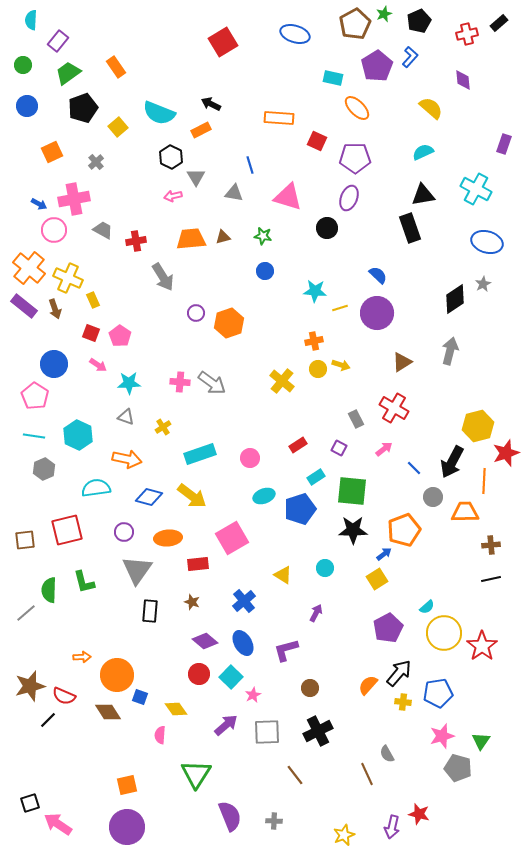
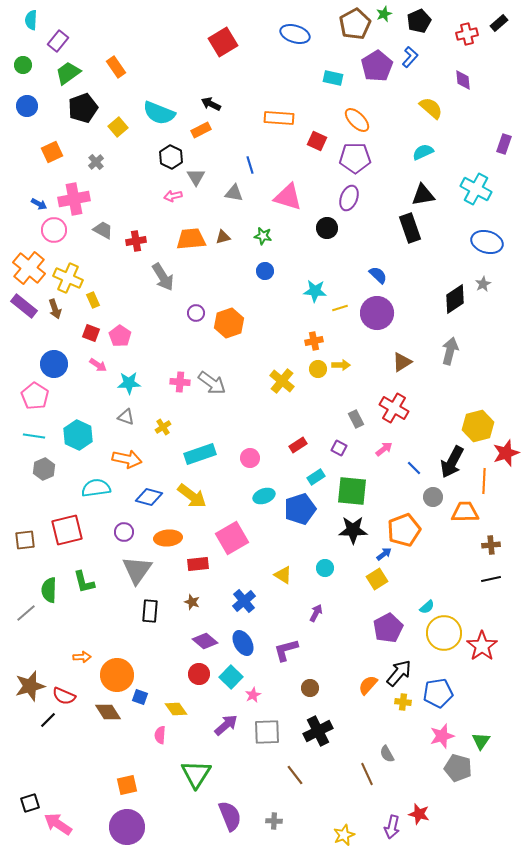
orange ellipse at (357, 108): moved 12 px down
yellow arrow at (341, 365): rotated 18 degrees counterclockwise
